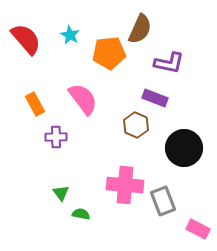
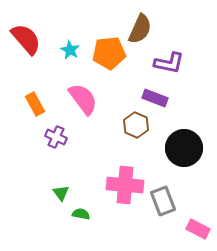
cyan star: moved 15 px down
purple cross: rotated 25 degrees clockwise
